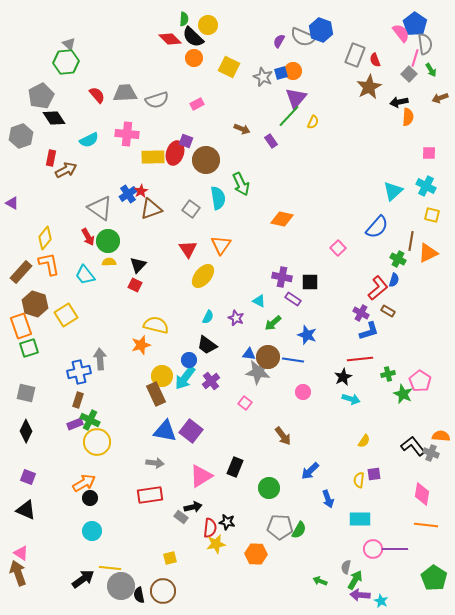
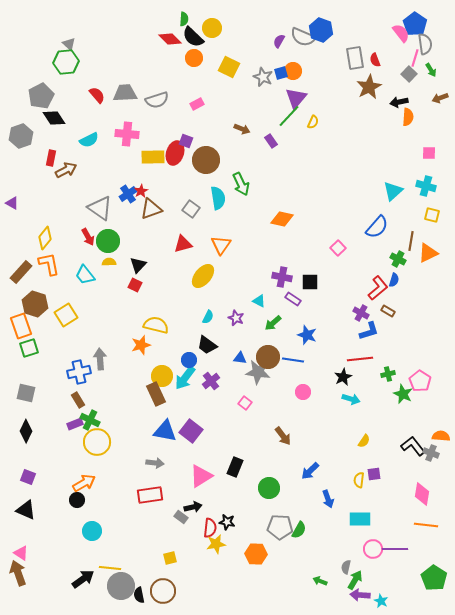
yellow circle at (208, 25): moved 4 px right, 3 px down
gray rectangle at (355, 55): moved 3 px down; rotated 30 degrees counterclockwise
cyan cross at (426, 186): rotated 12 degrees counterclockwise
red triangle at (188, 249): moved 5 px left, 5 px up; rotated 48 degrees clockwise
blue triangle at (249, 354): moved 9 px left, 4 px down
brown rectangle at (78, 400): rotated 49 degrees counterclockwise
black circle at (90, 498): moved 13 px left, 2 px down
